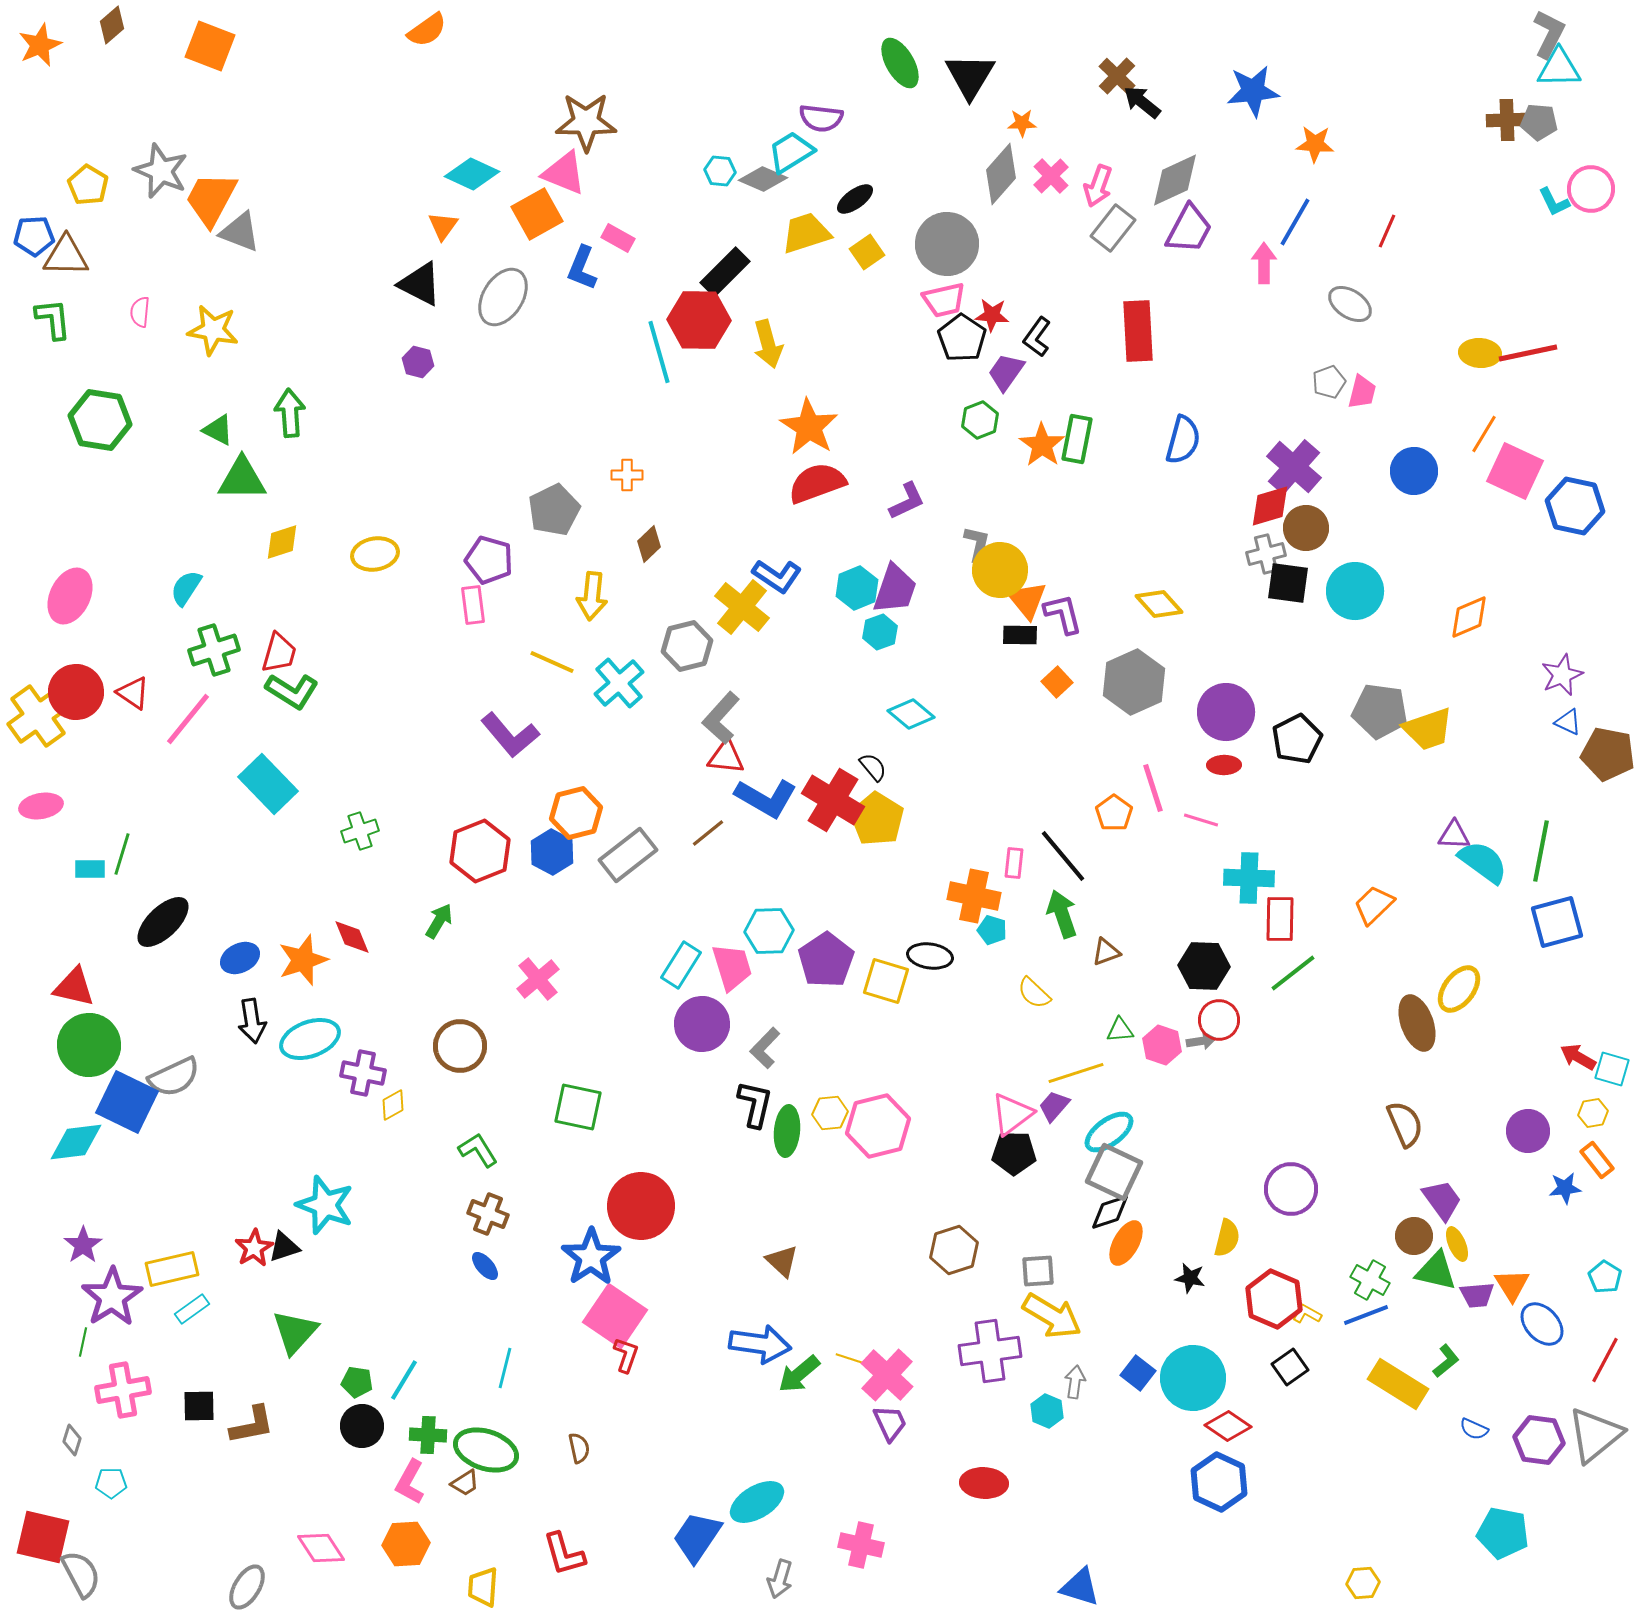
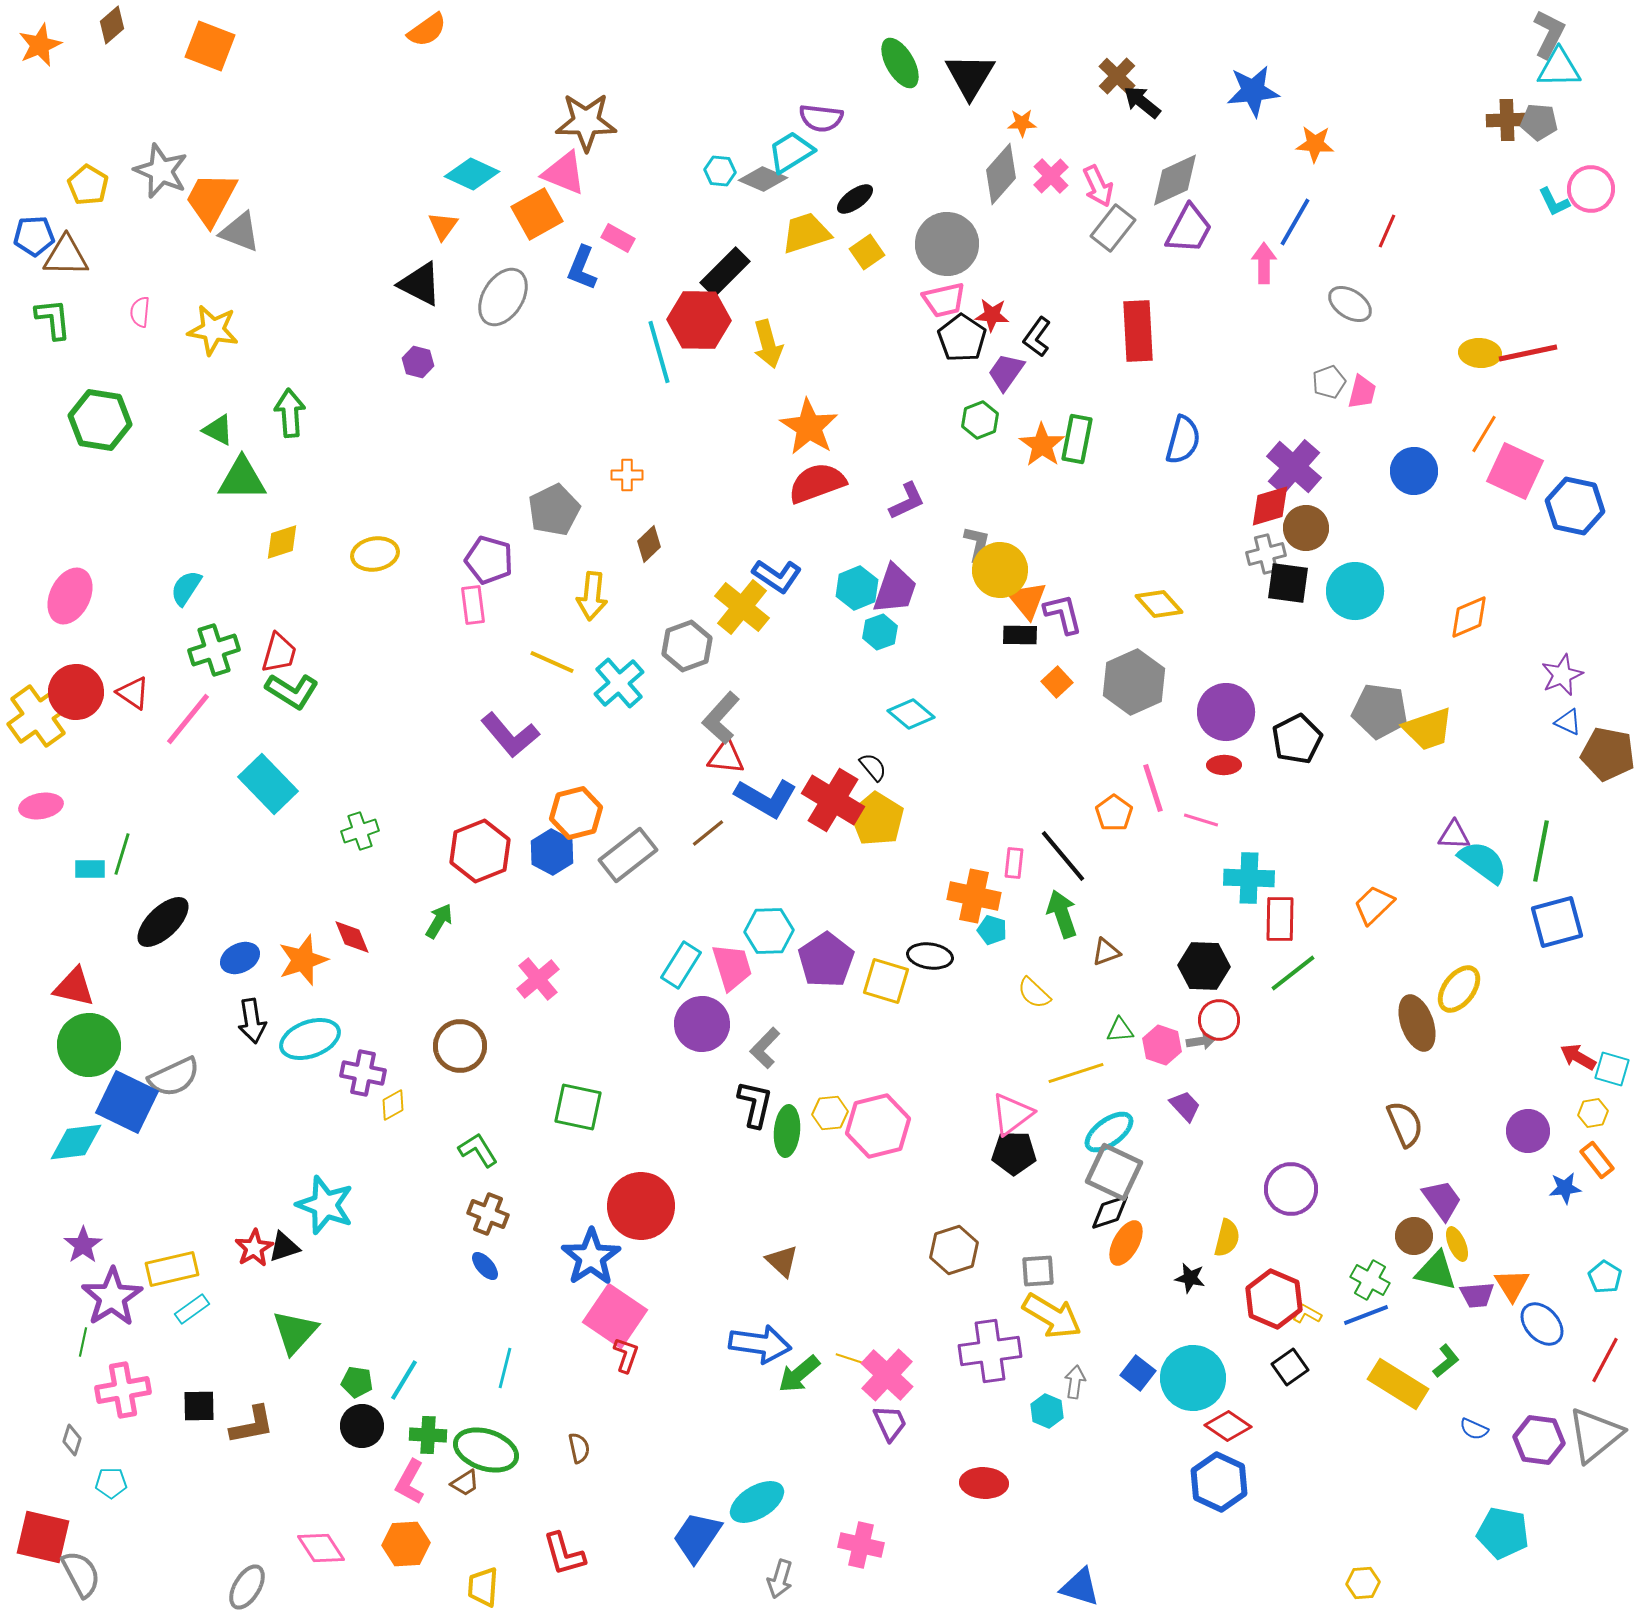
pink arrow at (1098, 186): rotated 45 degrees counterclockwise
gray hexagon at (687, 646): rotated 6 degrees counterclockwise
purple trapezoid at (1054, 1106): moved 131 px right; rotated 96 degrees clockwise
